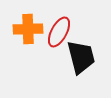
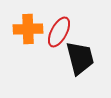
black trapezoid: moved 1 px left, 1 px down
